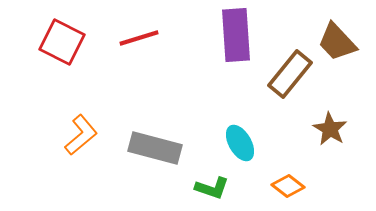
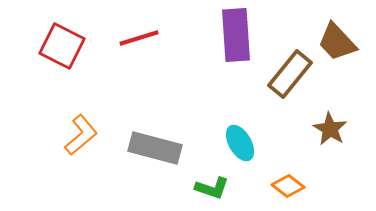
red square: moved 4 px down
